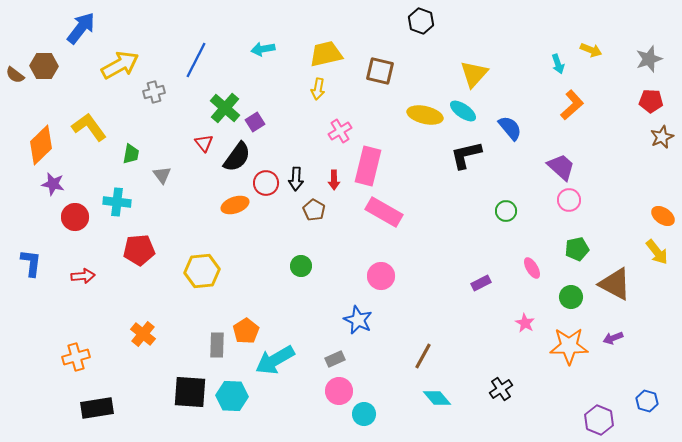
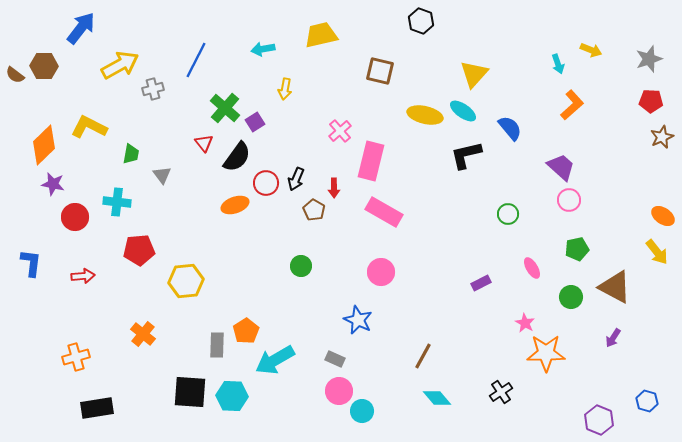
yellow trapezoid at (326, 54): moved 5 px left, 19 px up
yellow arrow at (318, 89): moved 33 px left
gray cross at (154, 92): moved 1 px left, 3 px up
yellow L-shape at (89, 127): rotated 27 degrees counterclockwise
pink cross at (340, 131): rotated 10 degrees counterclockwise
orange diamond at (41, 145): moved 3 px right
pink rectangle at (368, 166): moved 3 px right, 5 px up
black arrow at (296, 179): rotated 20 degrees clockwise
red arrow at (334, 180): moved 8 px down
green circle at (506, 211): moved 2 px right, 3 px down
yellow hexagon at (202, 271): moved 16 px left, 10 px down
pink circle at (381, 276): moved 4 px up
brown triangle at (615, 284): moved 3 px down
purple arrow at (613, 338): rotated 36 degrees counterclockwise
orange star at (569, 346): moved 23 px left, 7 px down
gray rectangle at (335, 359): rotated 48 degrees clockwise
black cross at (501, 389): moved 3 px down
cyan circle at (364, 414): moved 2 px left, 3 px up
